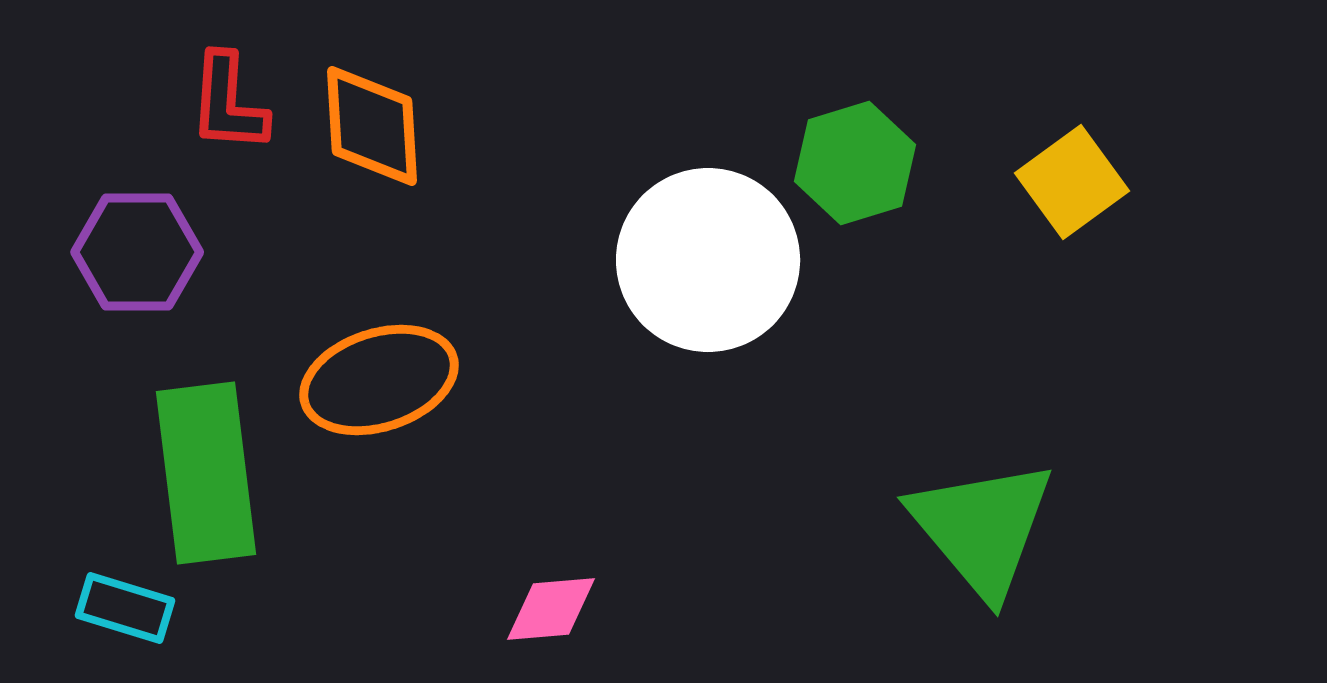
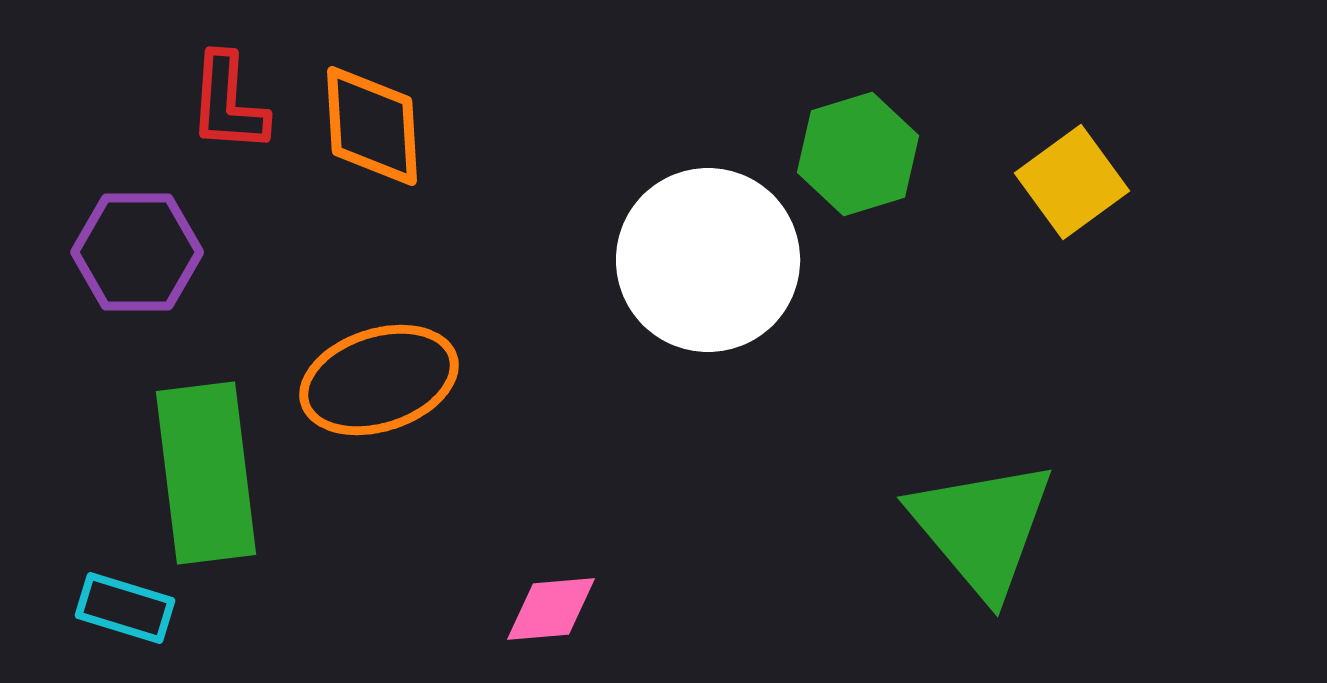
green hexagon: moved 3 px right, 9 px up
